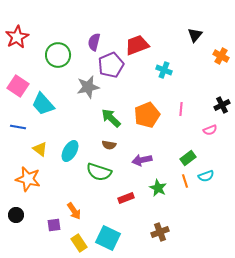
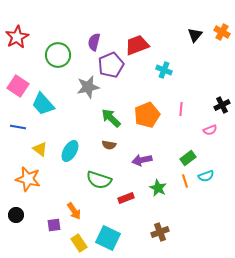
orange cross: moved 1 px right, 24 px up
green semicircle: moved 8 px down
